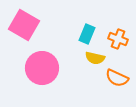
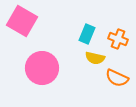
pink square: moved 2 px left, 4 px up
